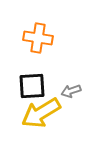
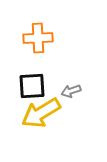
orange cross: rotated 12 degrees counterclockwise
